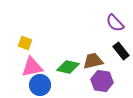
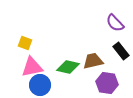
purple hexagon: moved 5 px right, 2 px down
